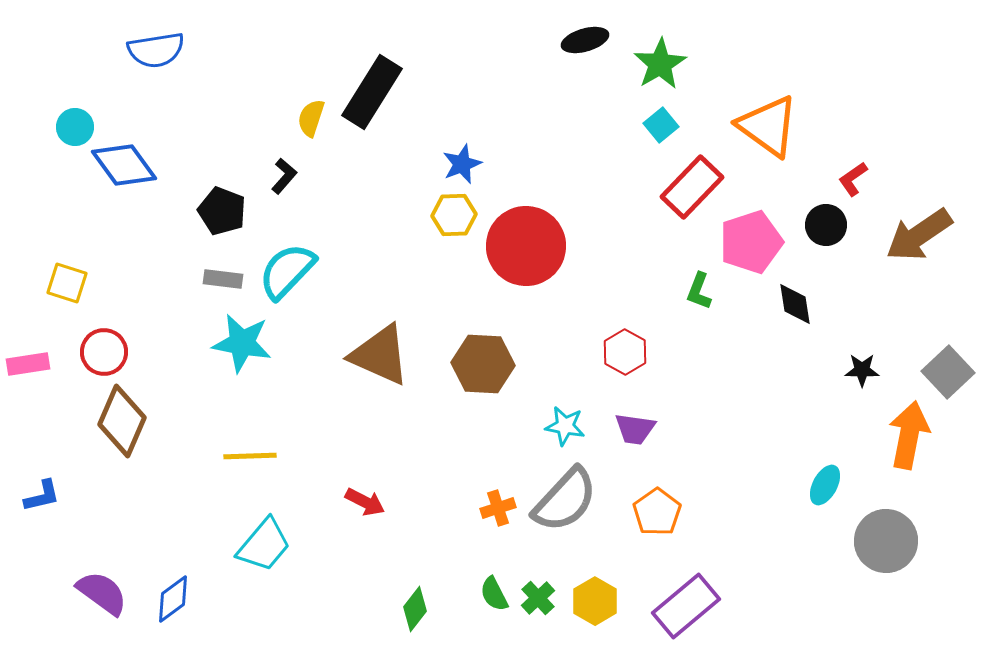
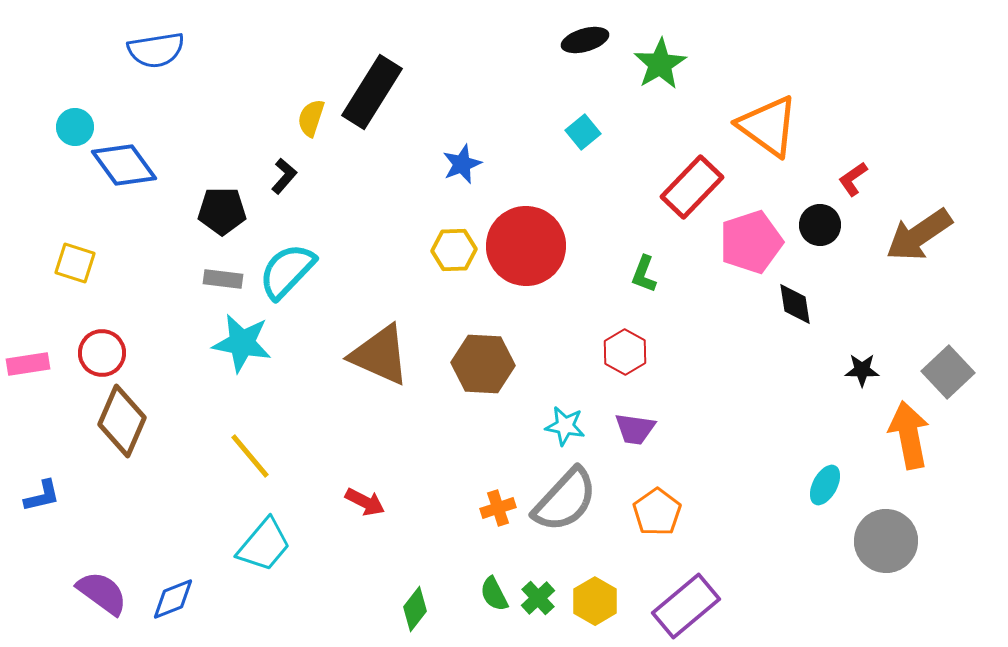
cyan square at (661, 125): moved 78 px left, 7 px down
black pentagon at (222, 211): rotated 21 degrees counterclockwise
yellow hexagon at (454, 215): moved 35 px down
black circle at (826, 225): moved 6 px left
yellow square at (67, 283): moved 8 px right, 20 px up
green L-shape at (699, 291): moved 55 px left, 17 px up
red circle at (104, 352): moved 2 px left, 1 px down
orange arrow at (909, 435): rotated 22 degrees counterclockwise
yellow line at (250, 456): rotated 52 degrees clockwise
blue diamond at (173, 599): rotated 15 degrees clockwise
